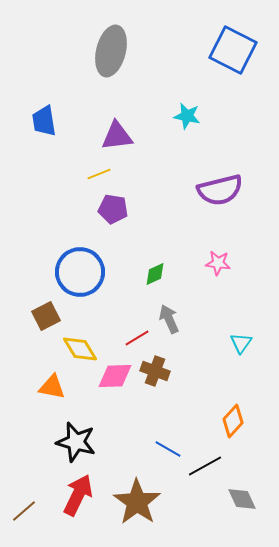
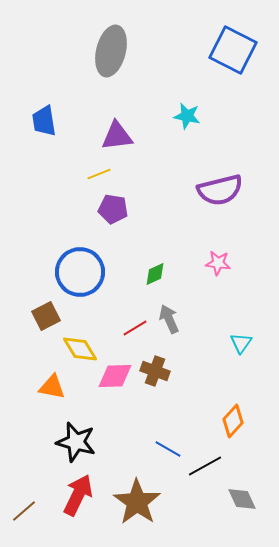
red line: moved 2 px left, 10 px up
